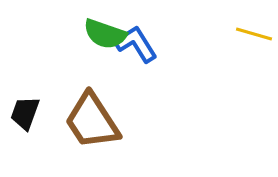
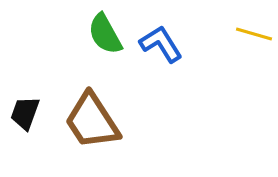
green semicircle: rotated 42 degrees clockwise
blue L-shape: moved 25 px right
